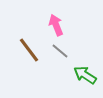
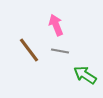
gray line: rotated 30 degrees counterclockwise
